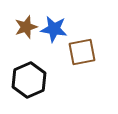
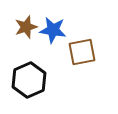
blue star: moved 1 px left, 1 px down
